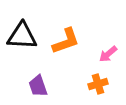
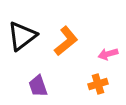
black triangle: rotated 40 degrees counterclockwise
orange L-shape: rotated 20 degrees counterclockwise
pink arrow: rotated 24 degrees clockwise
